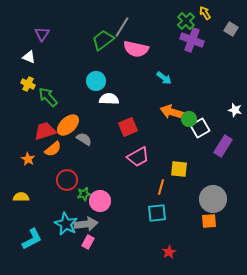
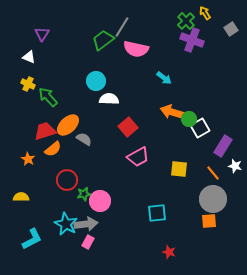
gray square: rotated 24 degrees clockwise
white star: moved 56 px down
red square: rotated 18 degrees counterclockwise
orange line: moved 52 px right, 14 px up; rotated 56 degrees counterclockwise
red star: rotated 24 degrees counterclockwise
